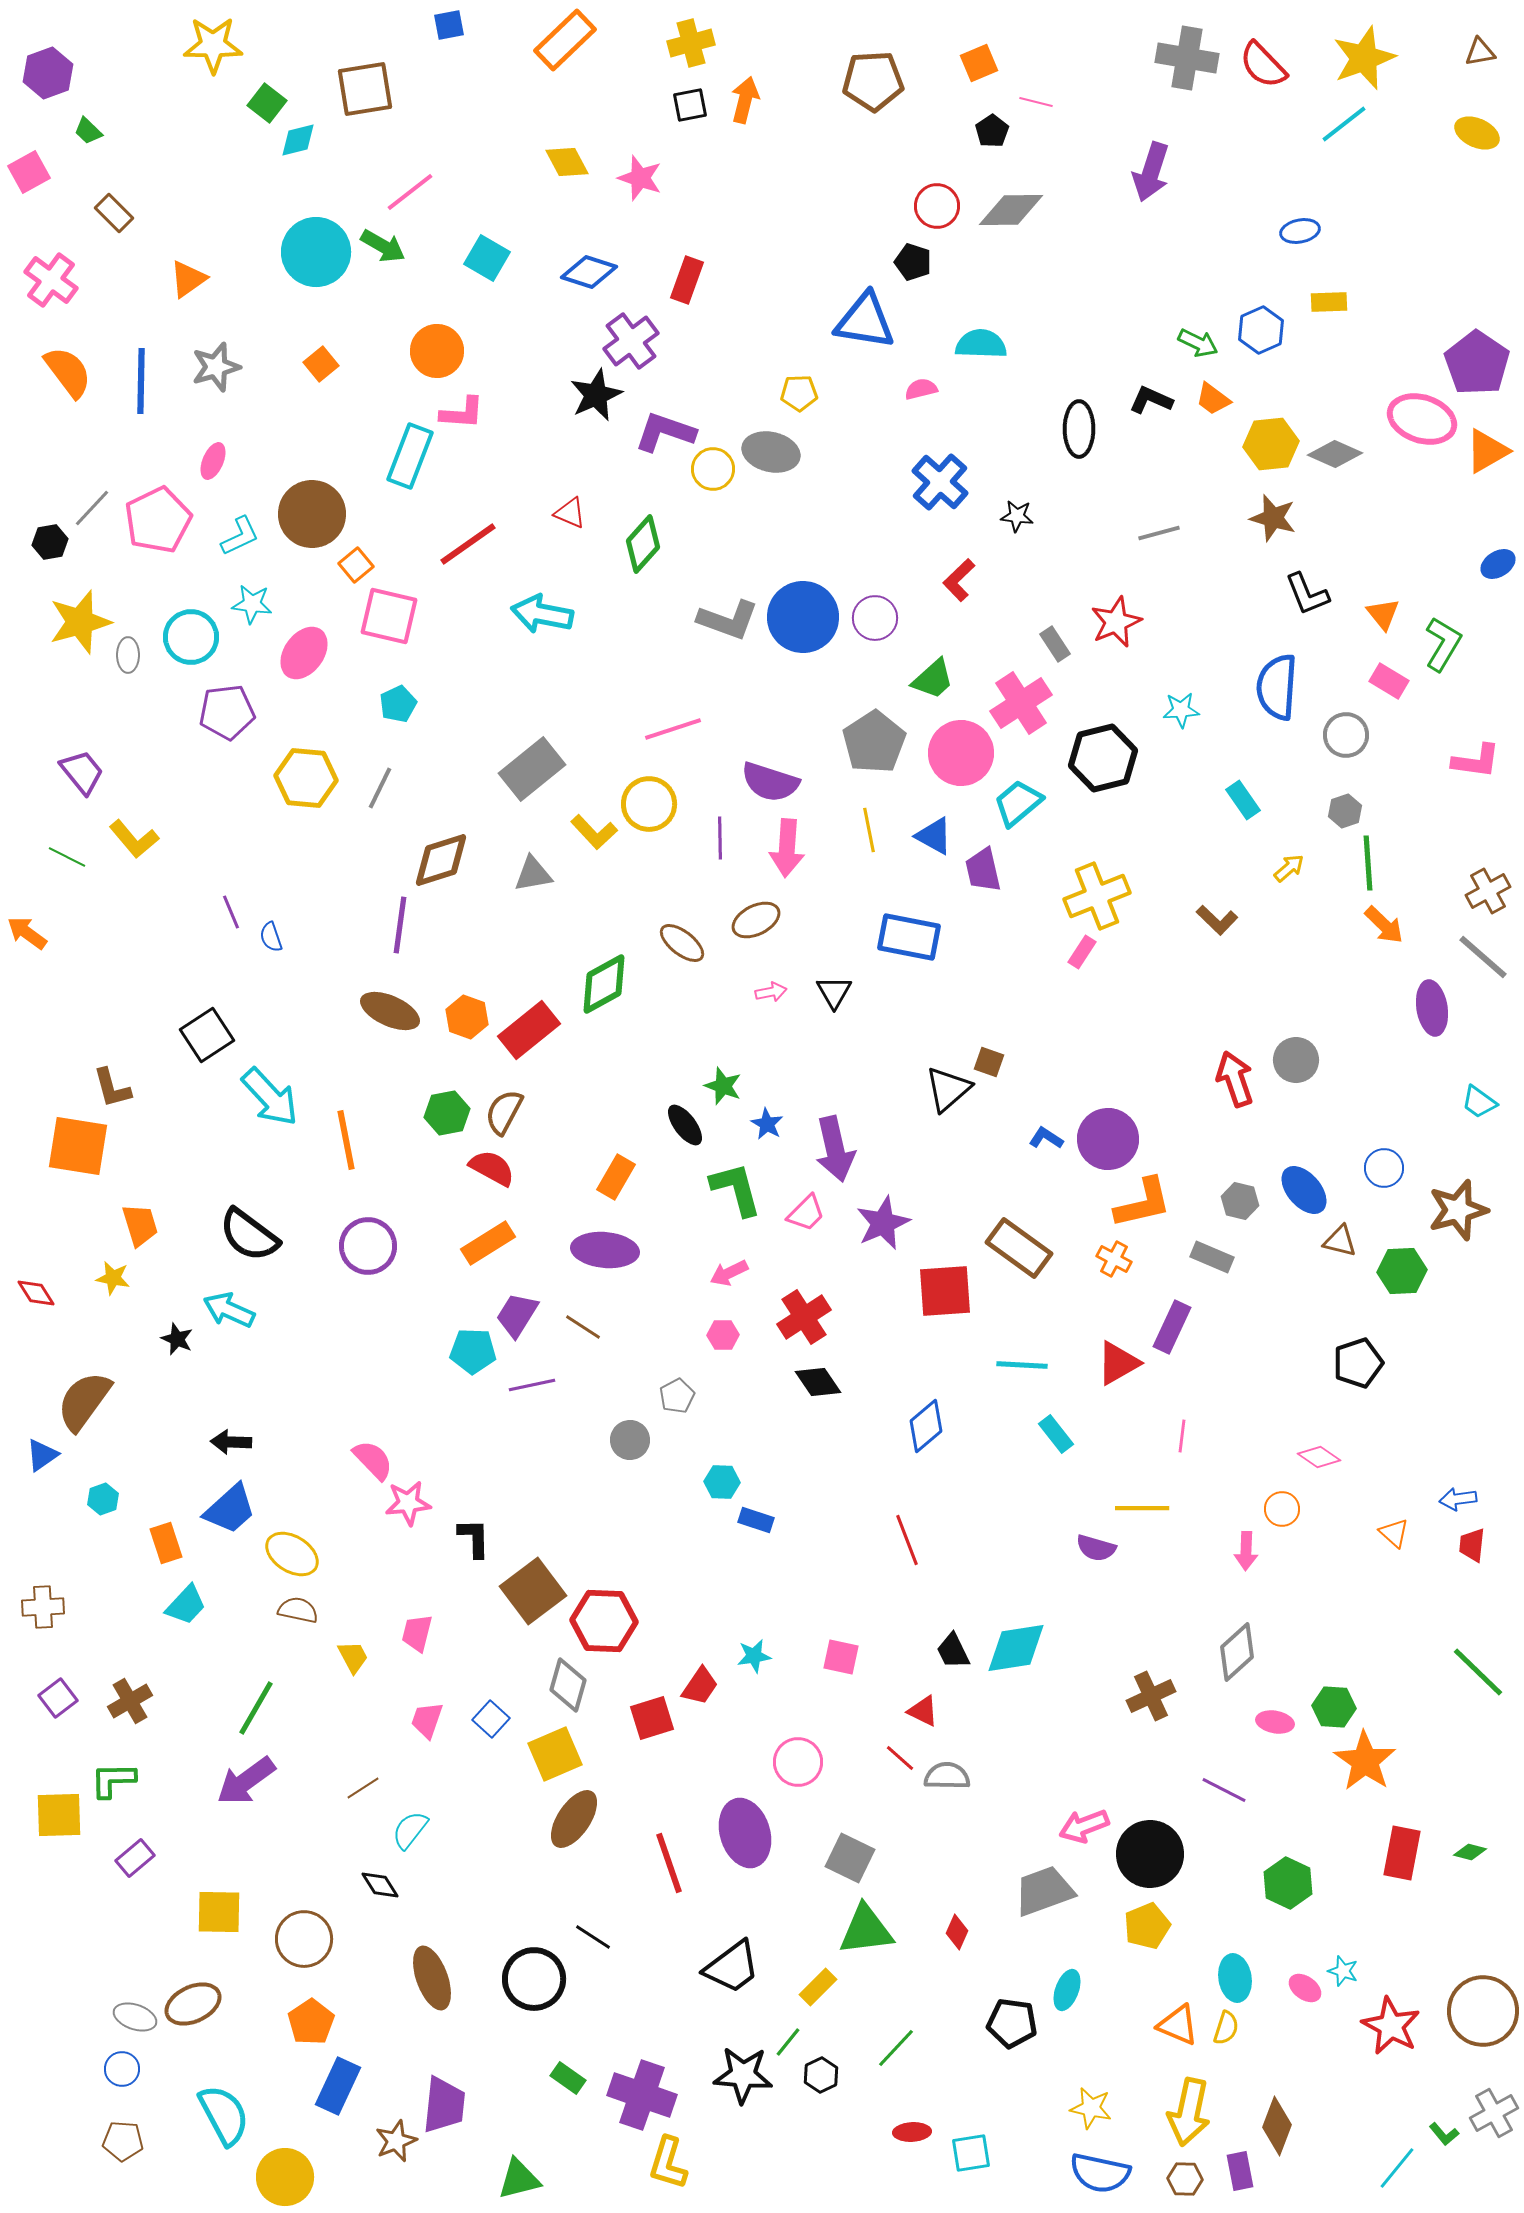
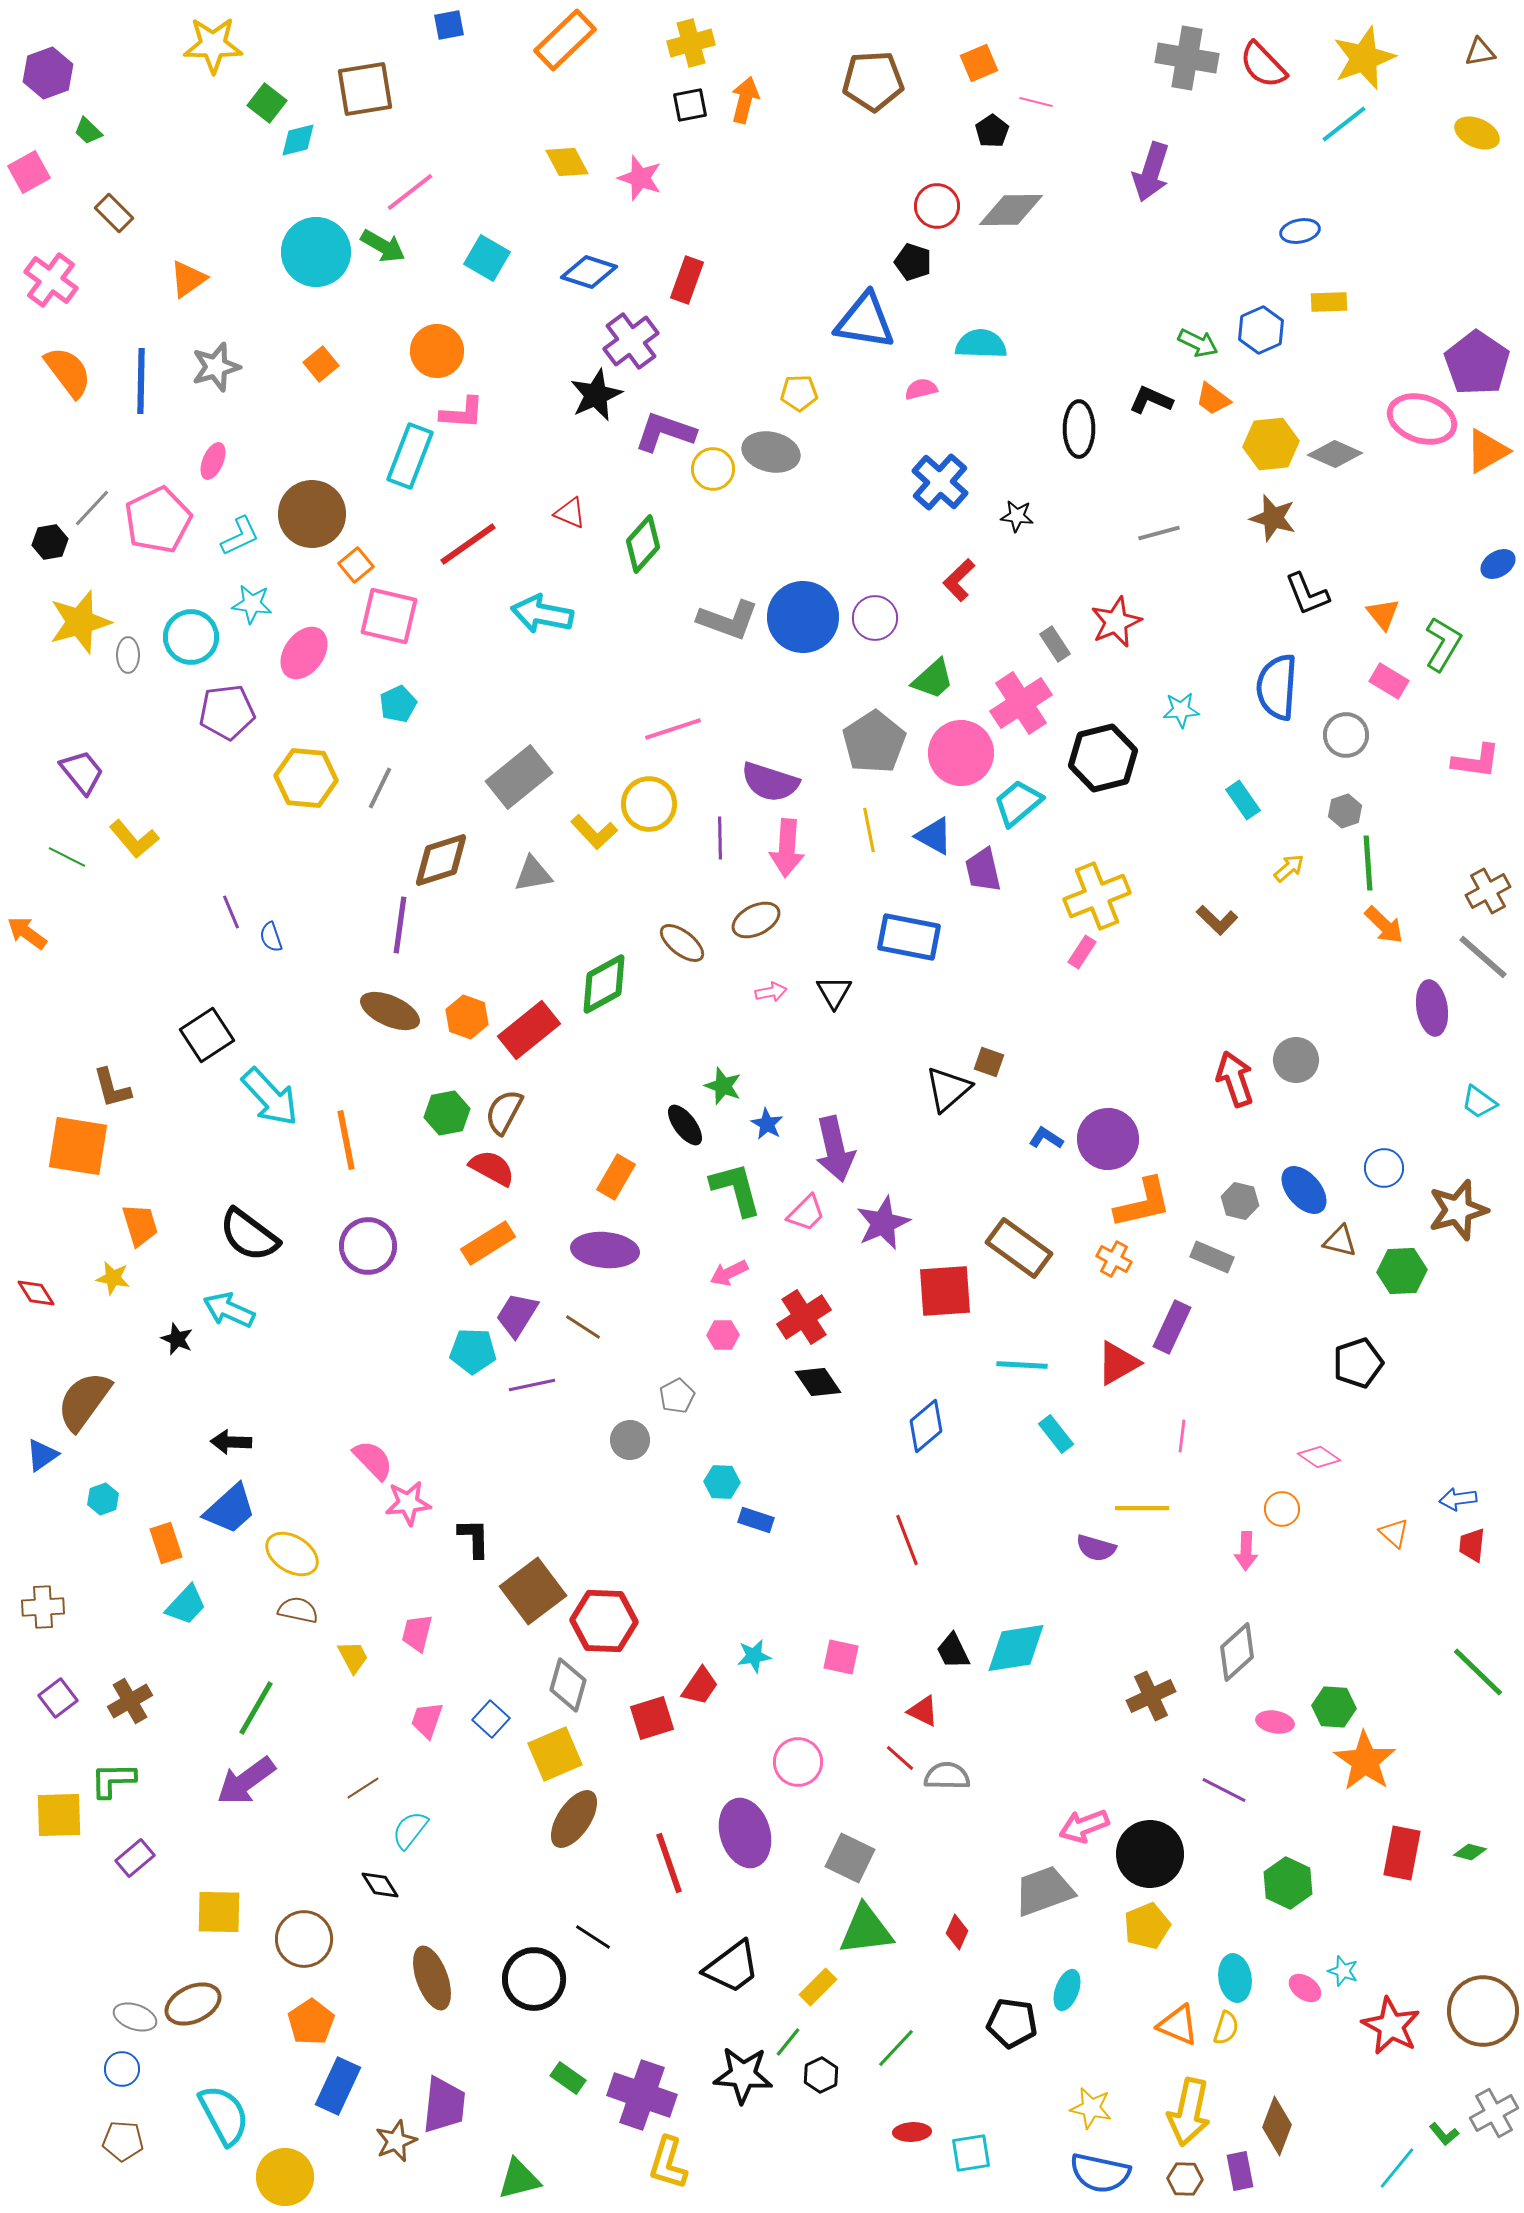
gray rectangle at (532, 769): moved 13 px left, 8 px down
